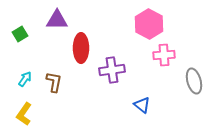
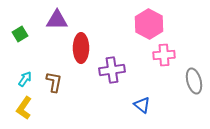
yellow L-shape: moved 6 px up
